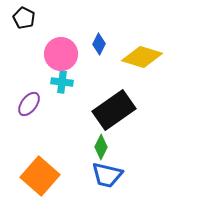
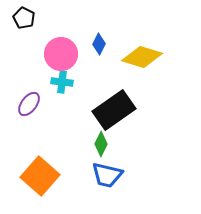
green diamond: moved 3 px up
